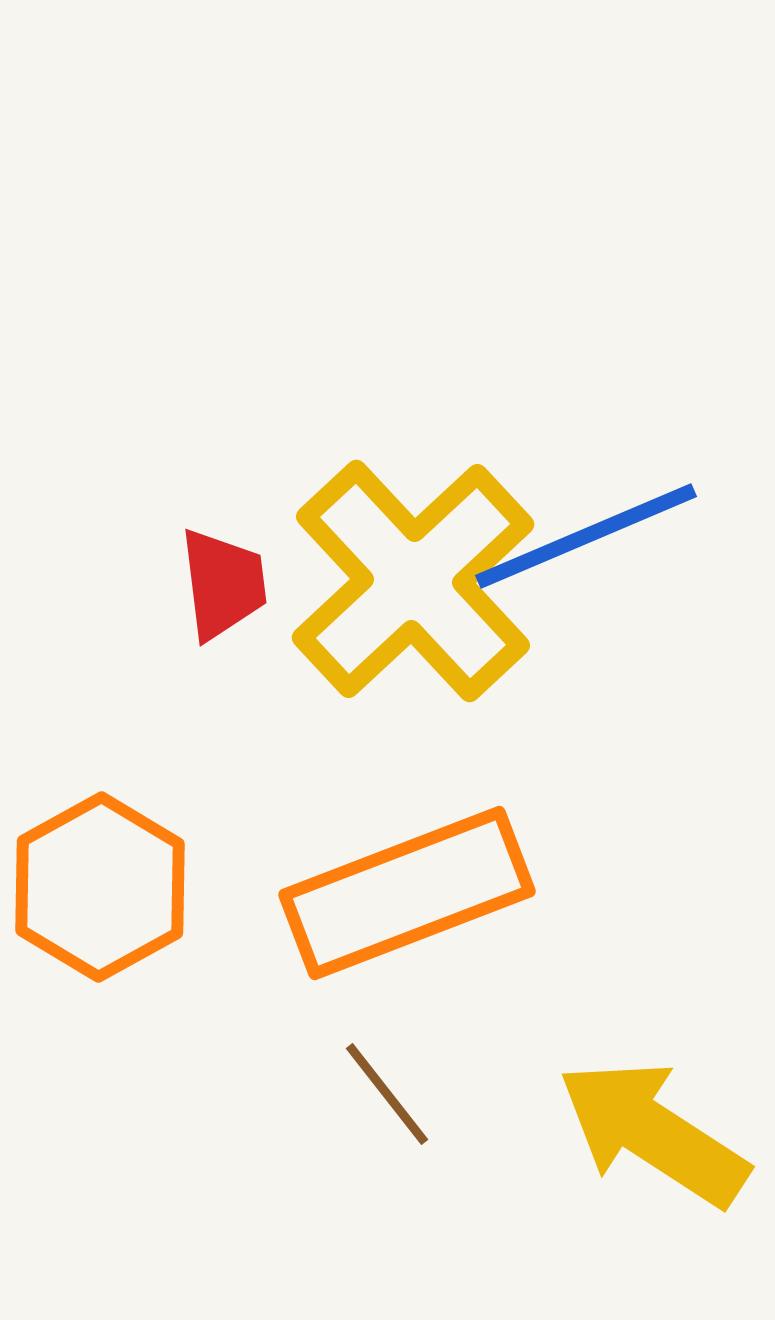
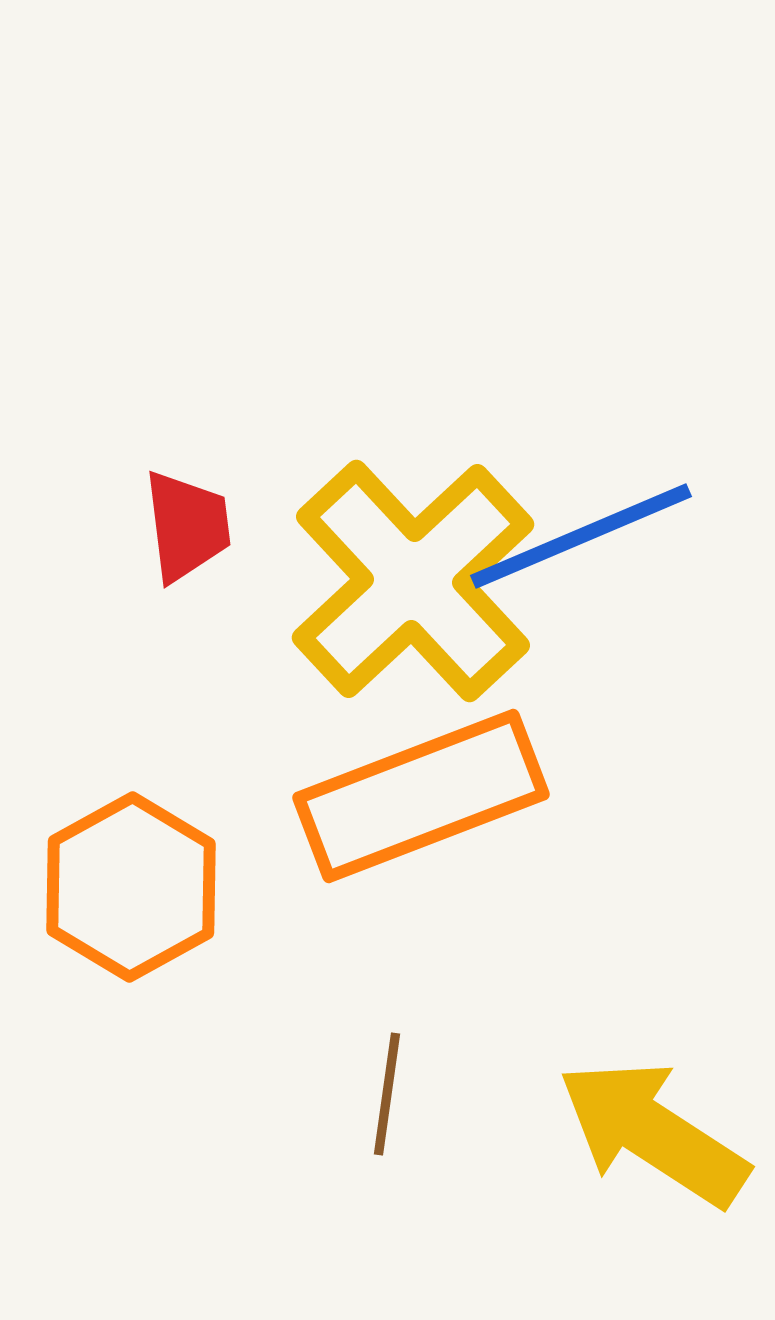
blue line: moved 5 px left
red trapezoid: moved 36 px left, 58 px up
orange hexagon: moved 31 px right
orange rectangle: moved 14 px right, 97 px up
brown line: rotated 46 degrees clockwise
